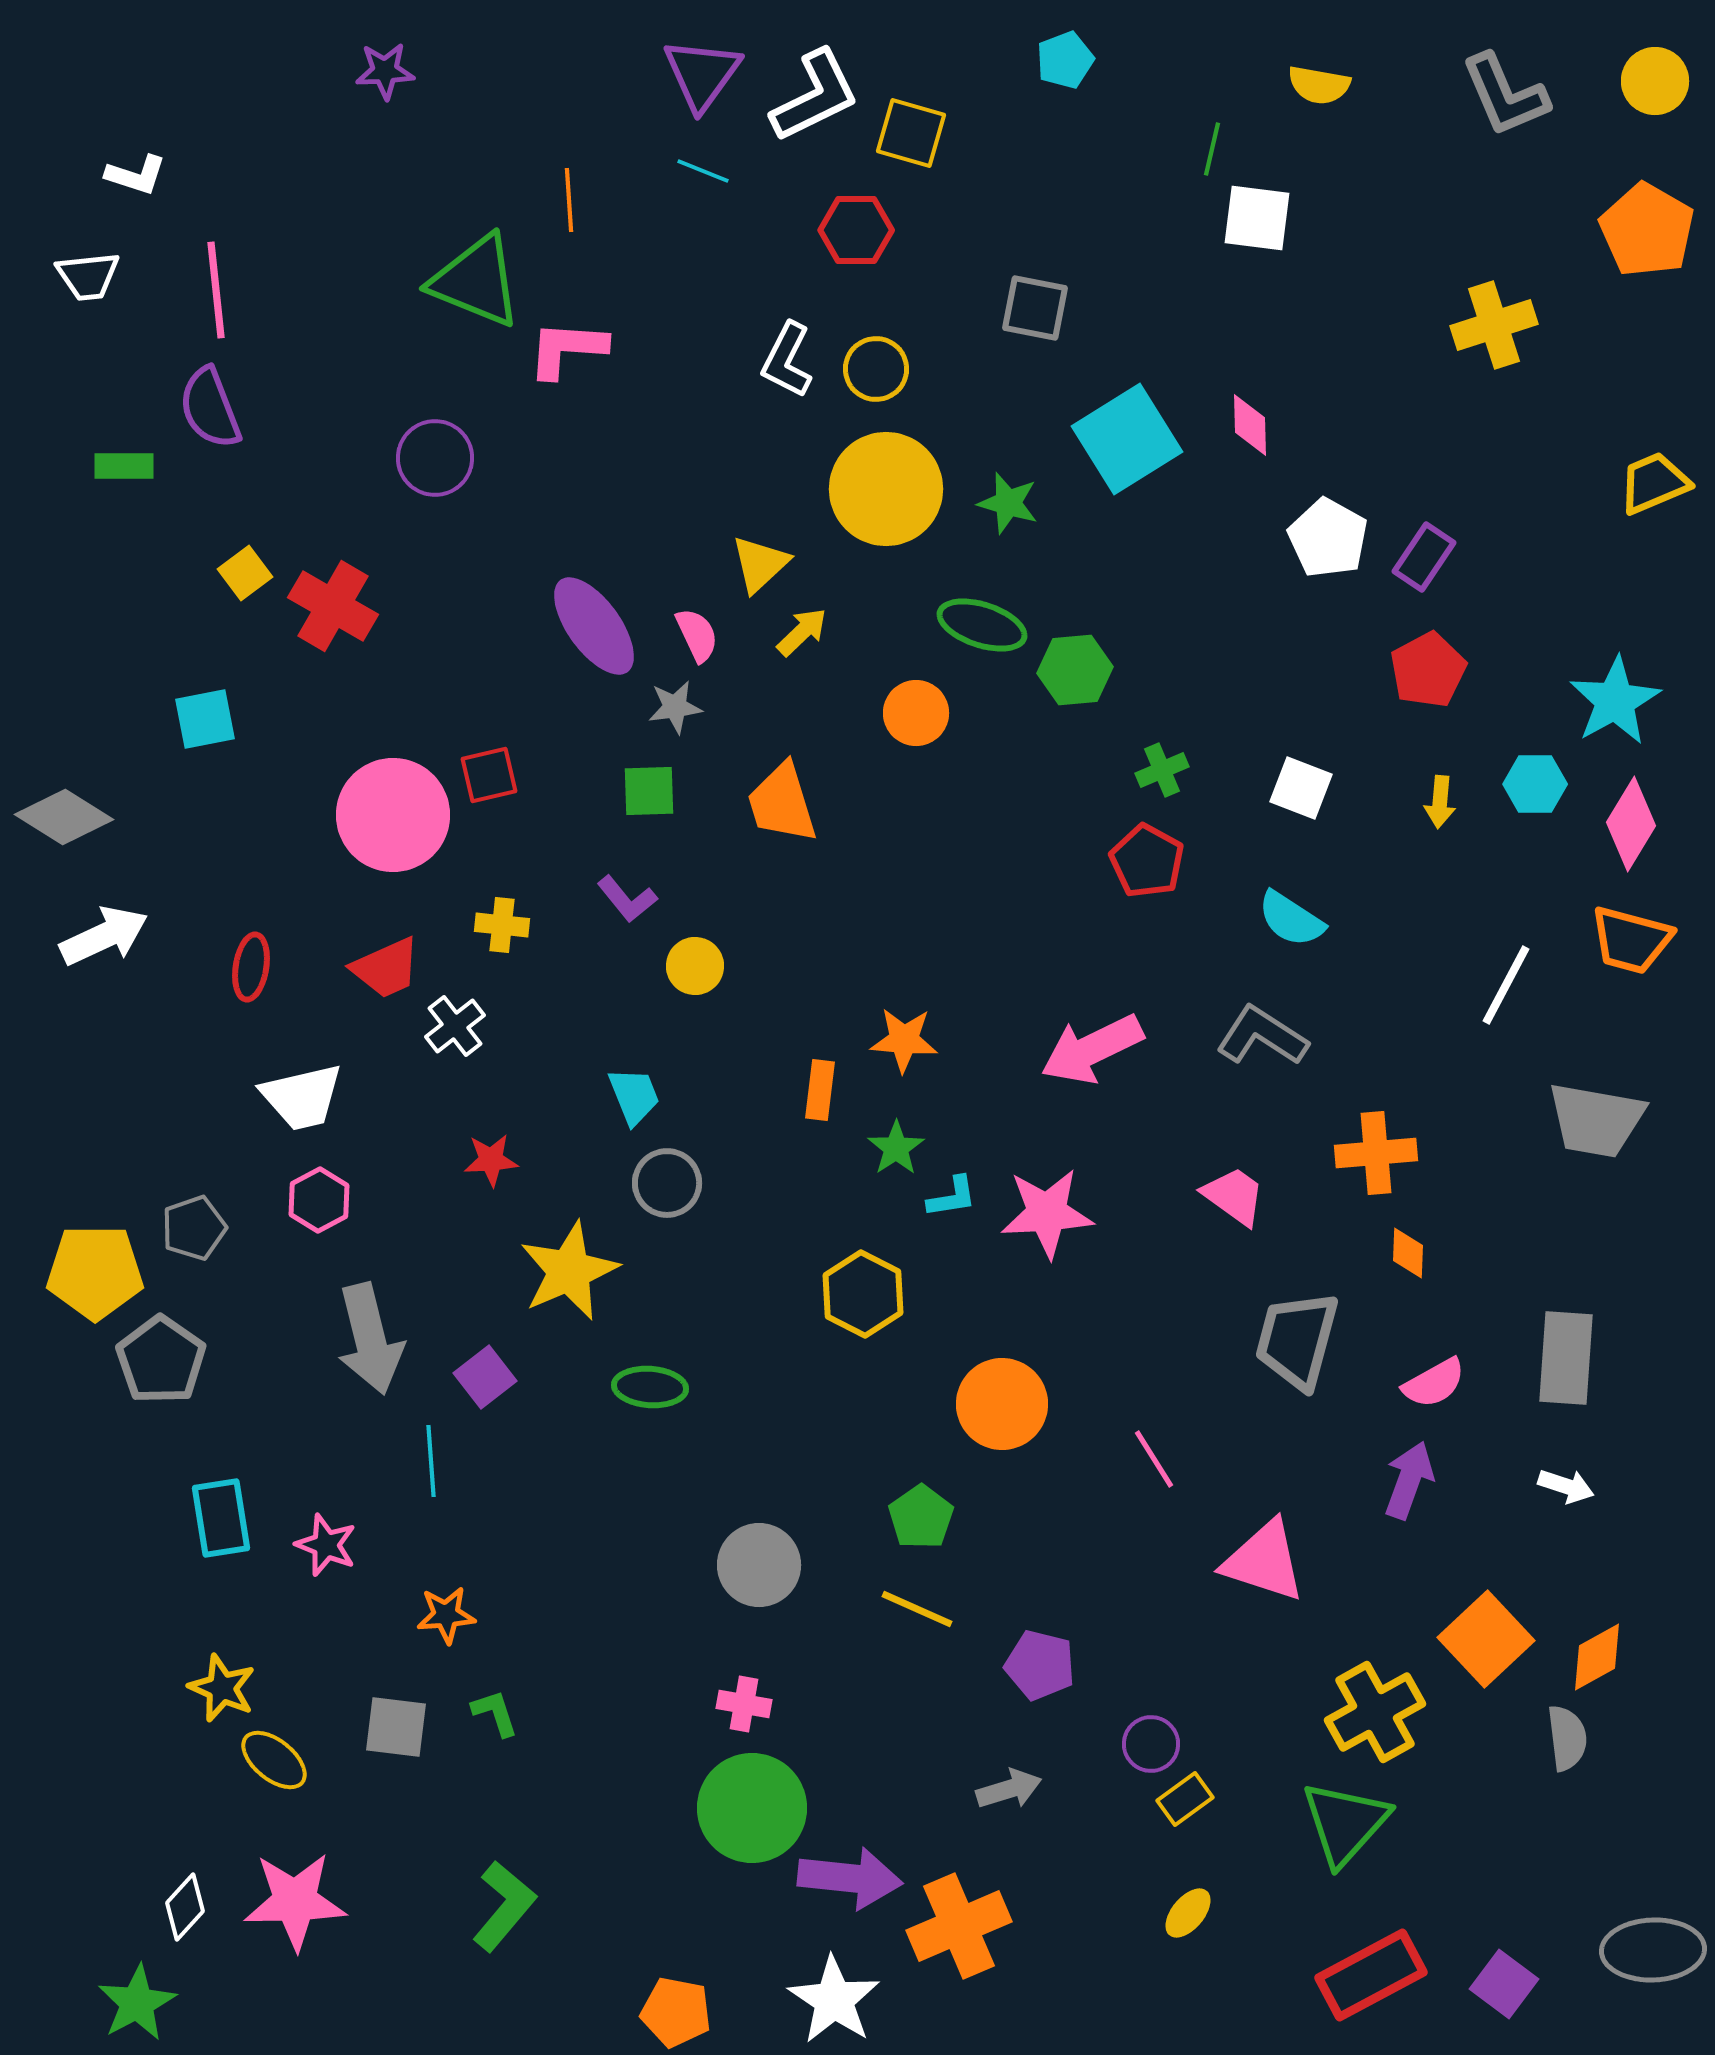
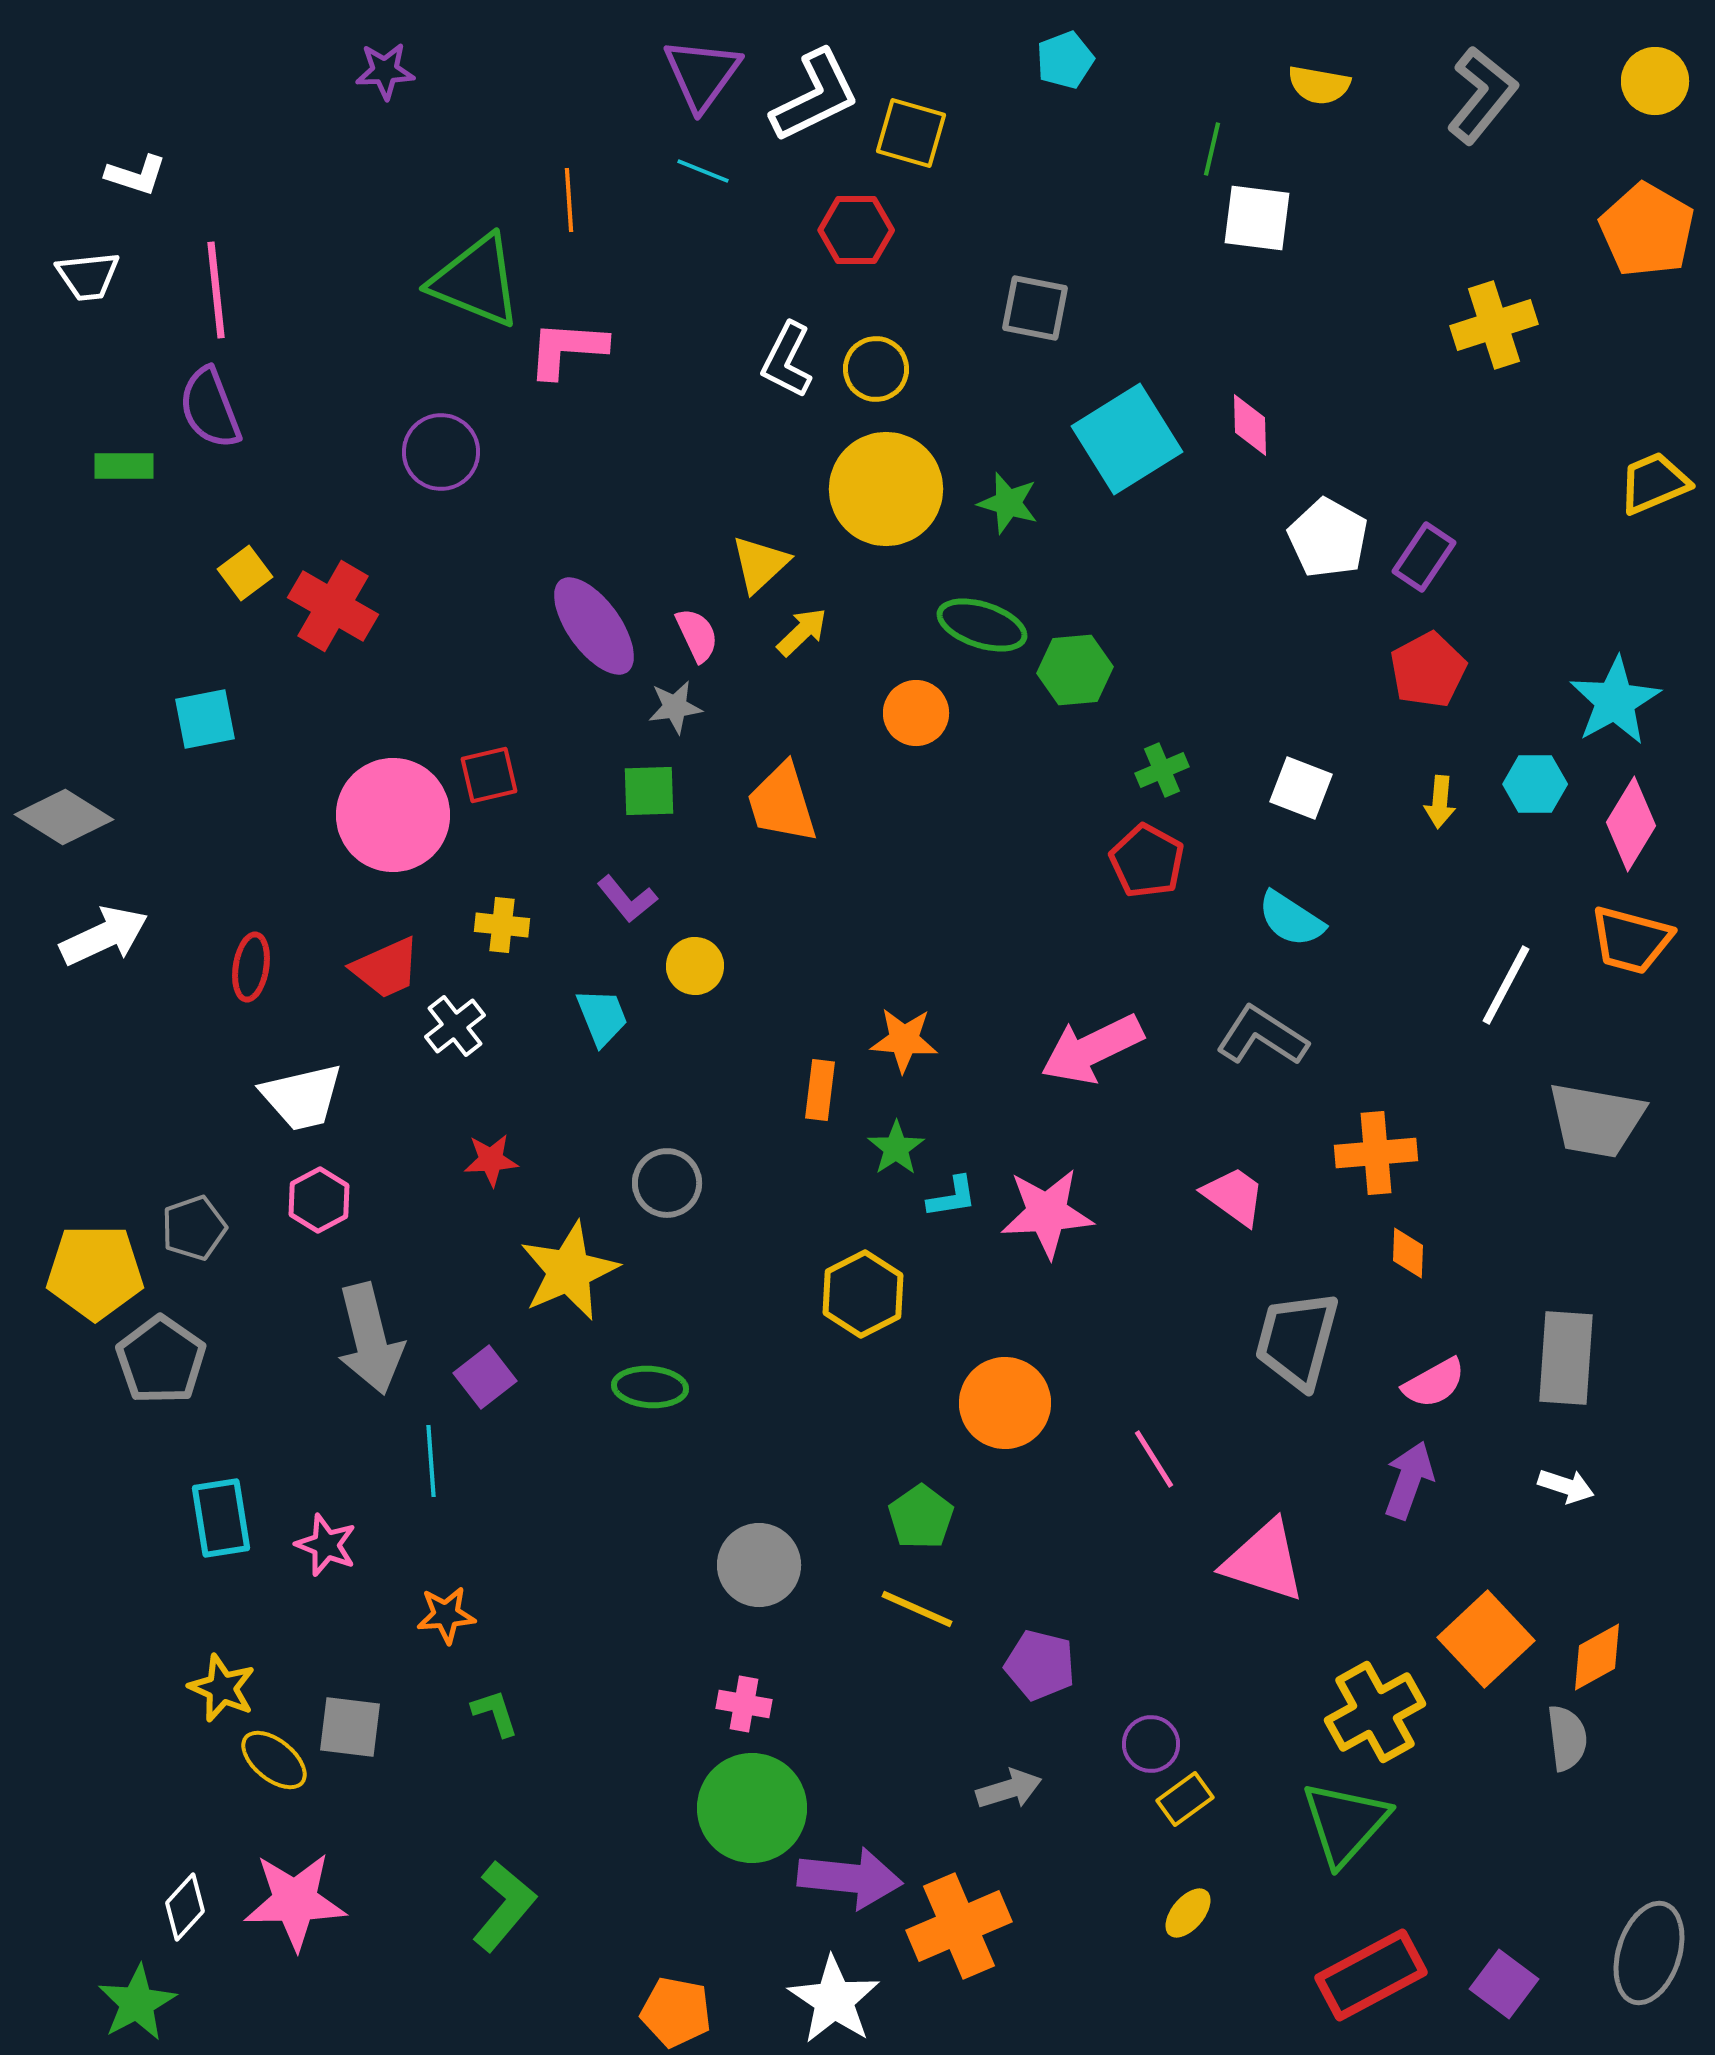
gray L-shape at (1505, 95): moved 23 px left; rotated 118 degrees counterclockwise
purple circle at (435, 458): moved 6 px right, 6 px up
cyan trapezoid at (634, 1096): moved 32 px left, 79 px up
yellow hexagon at (863, 1294): rotated 6 degrees clockwise
orange circle at (1002, 1404): moved 3 px right, 1 px up
gray square at (396, 1727): moved 46 px left
gray ellipse at (1653, 1950): moved 4 px left, 3 px down; rotated 70 degrees counterclockwise
